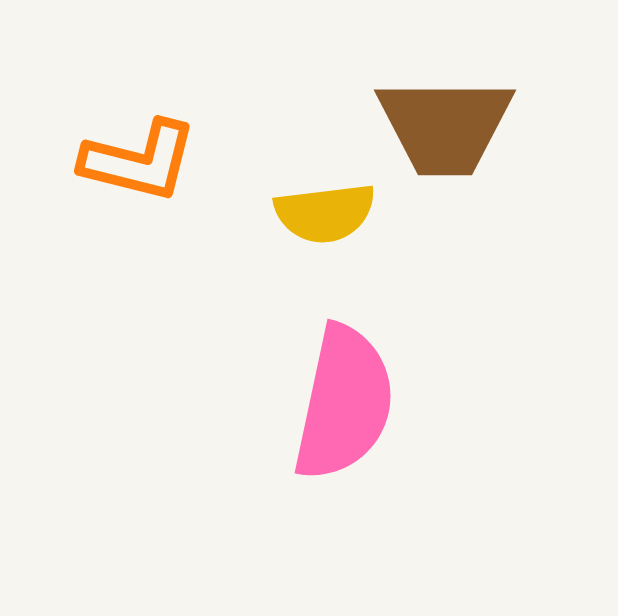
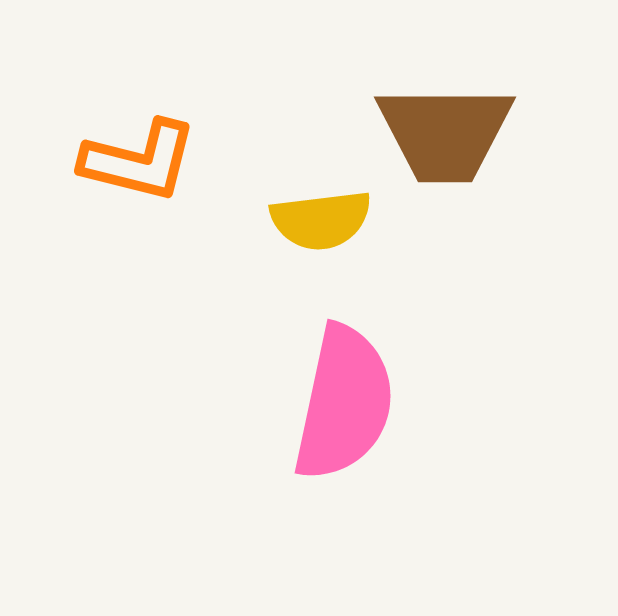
brown trapezoid: moved 7 px down
yellow semicircle: moved 4 px left, 7 px down
